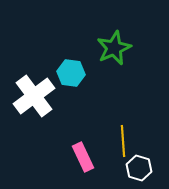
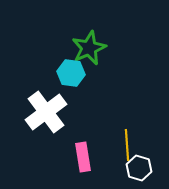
green star: moved 25 px left
white cross: moved 12 px right, 16 px down
yellow line: moved 4 px right, 4 px down
pink rectangle: rotated 16 degrees clockwise
